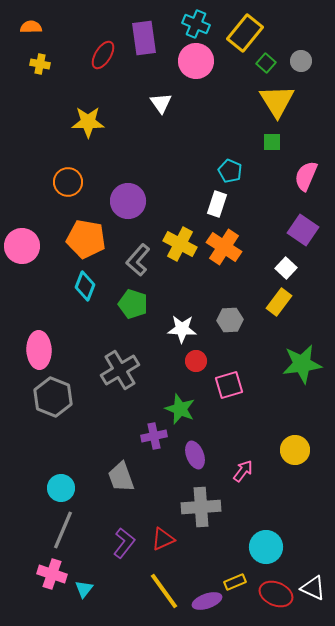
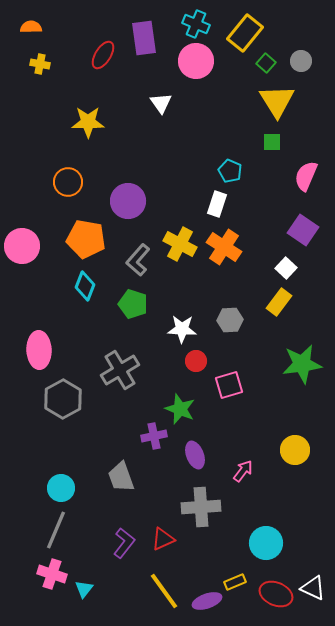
gray hexagon at (53, 397): moved 10 px right, 2 px down; rotated 9 degrees clockwise
gray line at (63, 530): moved 7 px left
cyan circle at (266, 547): moved 4 px up
